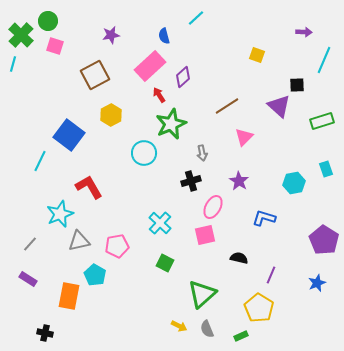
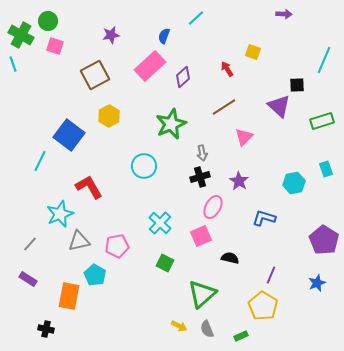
purple arrow at (304, 32): moved 20 px left, 18 px up
green cross at (21, 35): rotated 15 degrees counterclockwise
blue semicircle at (164, 36): rotated 35 degrees clockwise
yellow square at (257, 55): moved 4 px left, 3 px up
cyan line at (13, 64): rotated 35 degrees counterclockwise
red arrow at (159, 95): moved 68 px right, 26 px up
brown line at (227, 106): moved 3 px left, 1 px down
yellow hexagon at (111, 115): moved 2 px left, 1 px down
cyan circle at (144, 153): moved 13 px down
black cross at (191, 181): moved 9 px right, 4 px up
pink square at (205, 235): moved 4 px left, 1 px down; rotated 10 degrees counterclockwise
black semicircle at (239, 258): moved 9 px left
yellow pentagon at (259, 308): moved 4 px right, 2 px up
black cross at (45, 333): moved 1 px right, 4 px up
